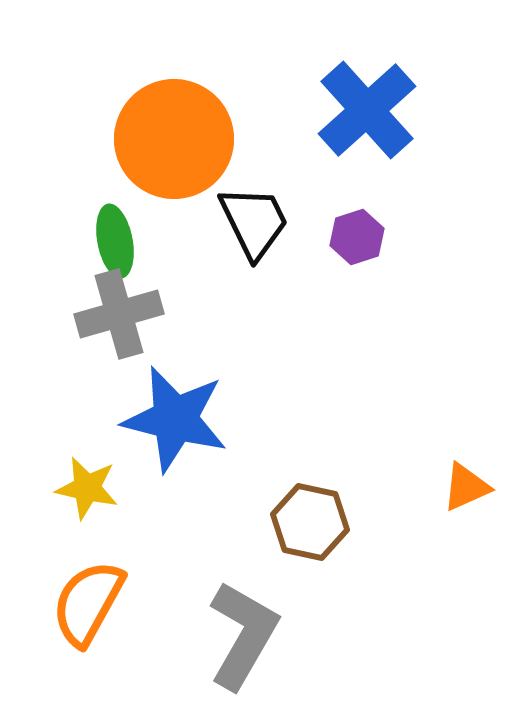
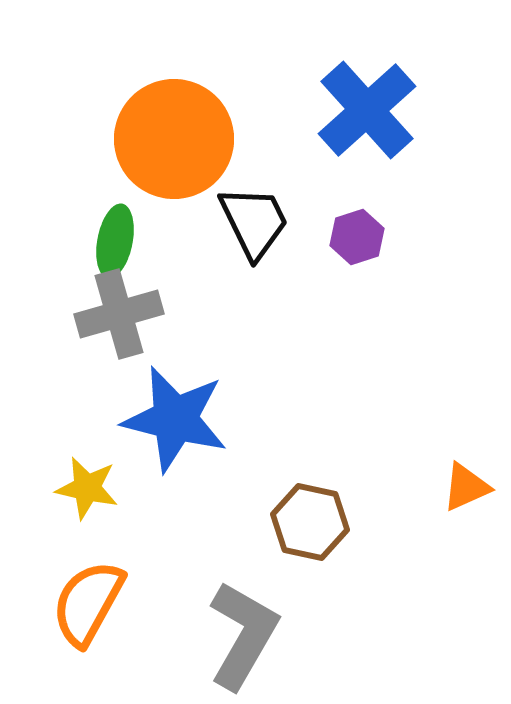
green ellipse: rotated 22 degrees clockwise
